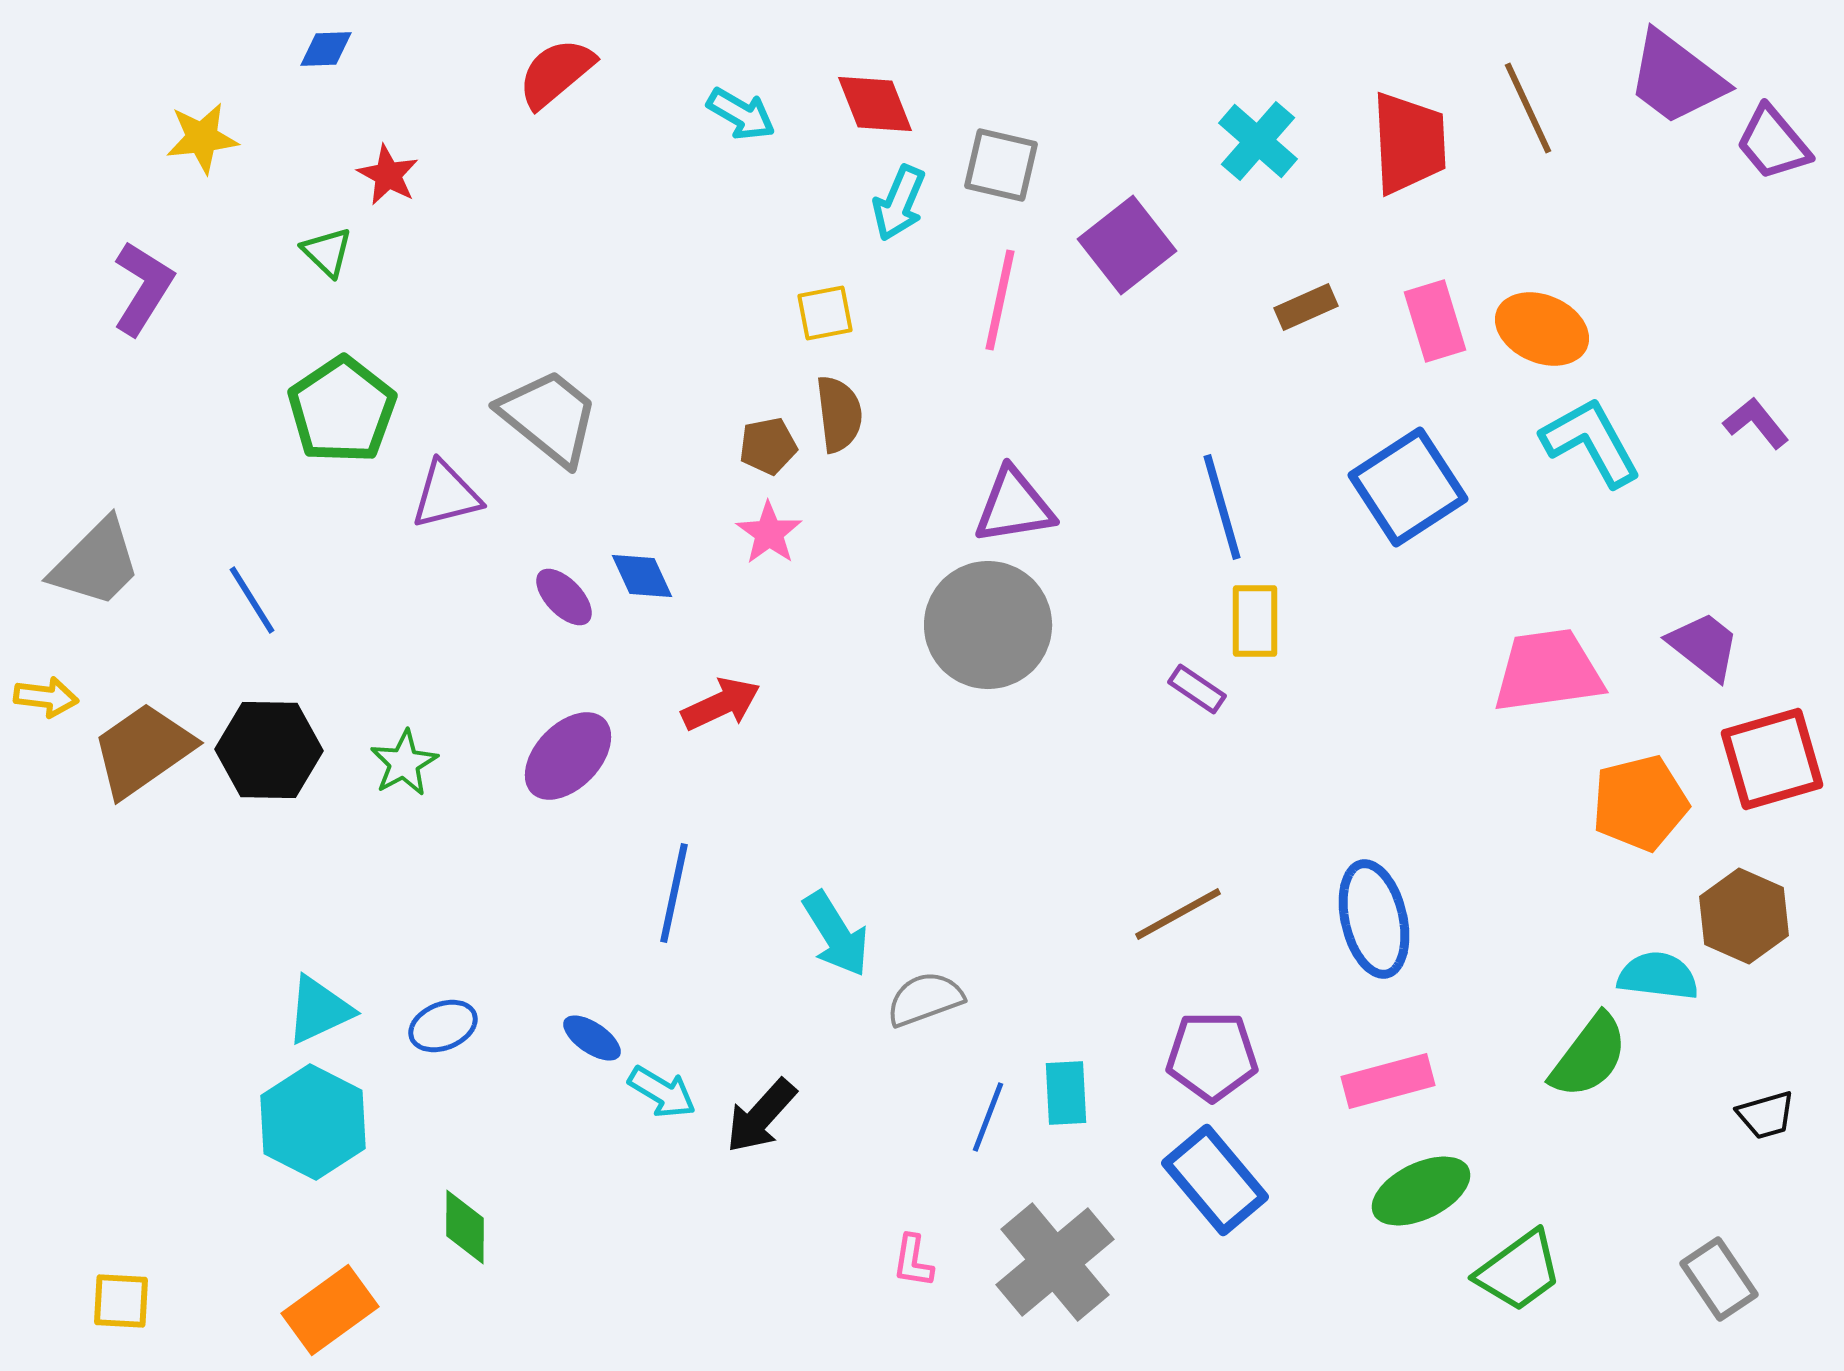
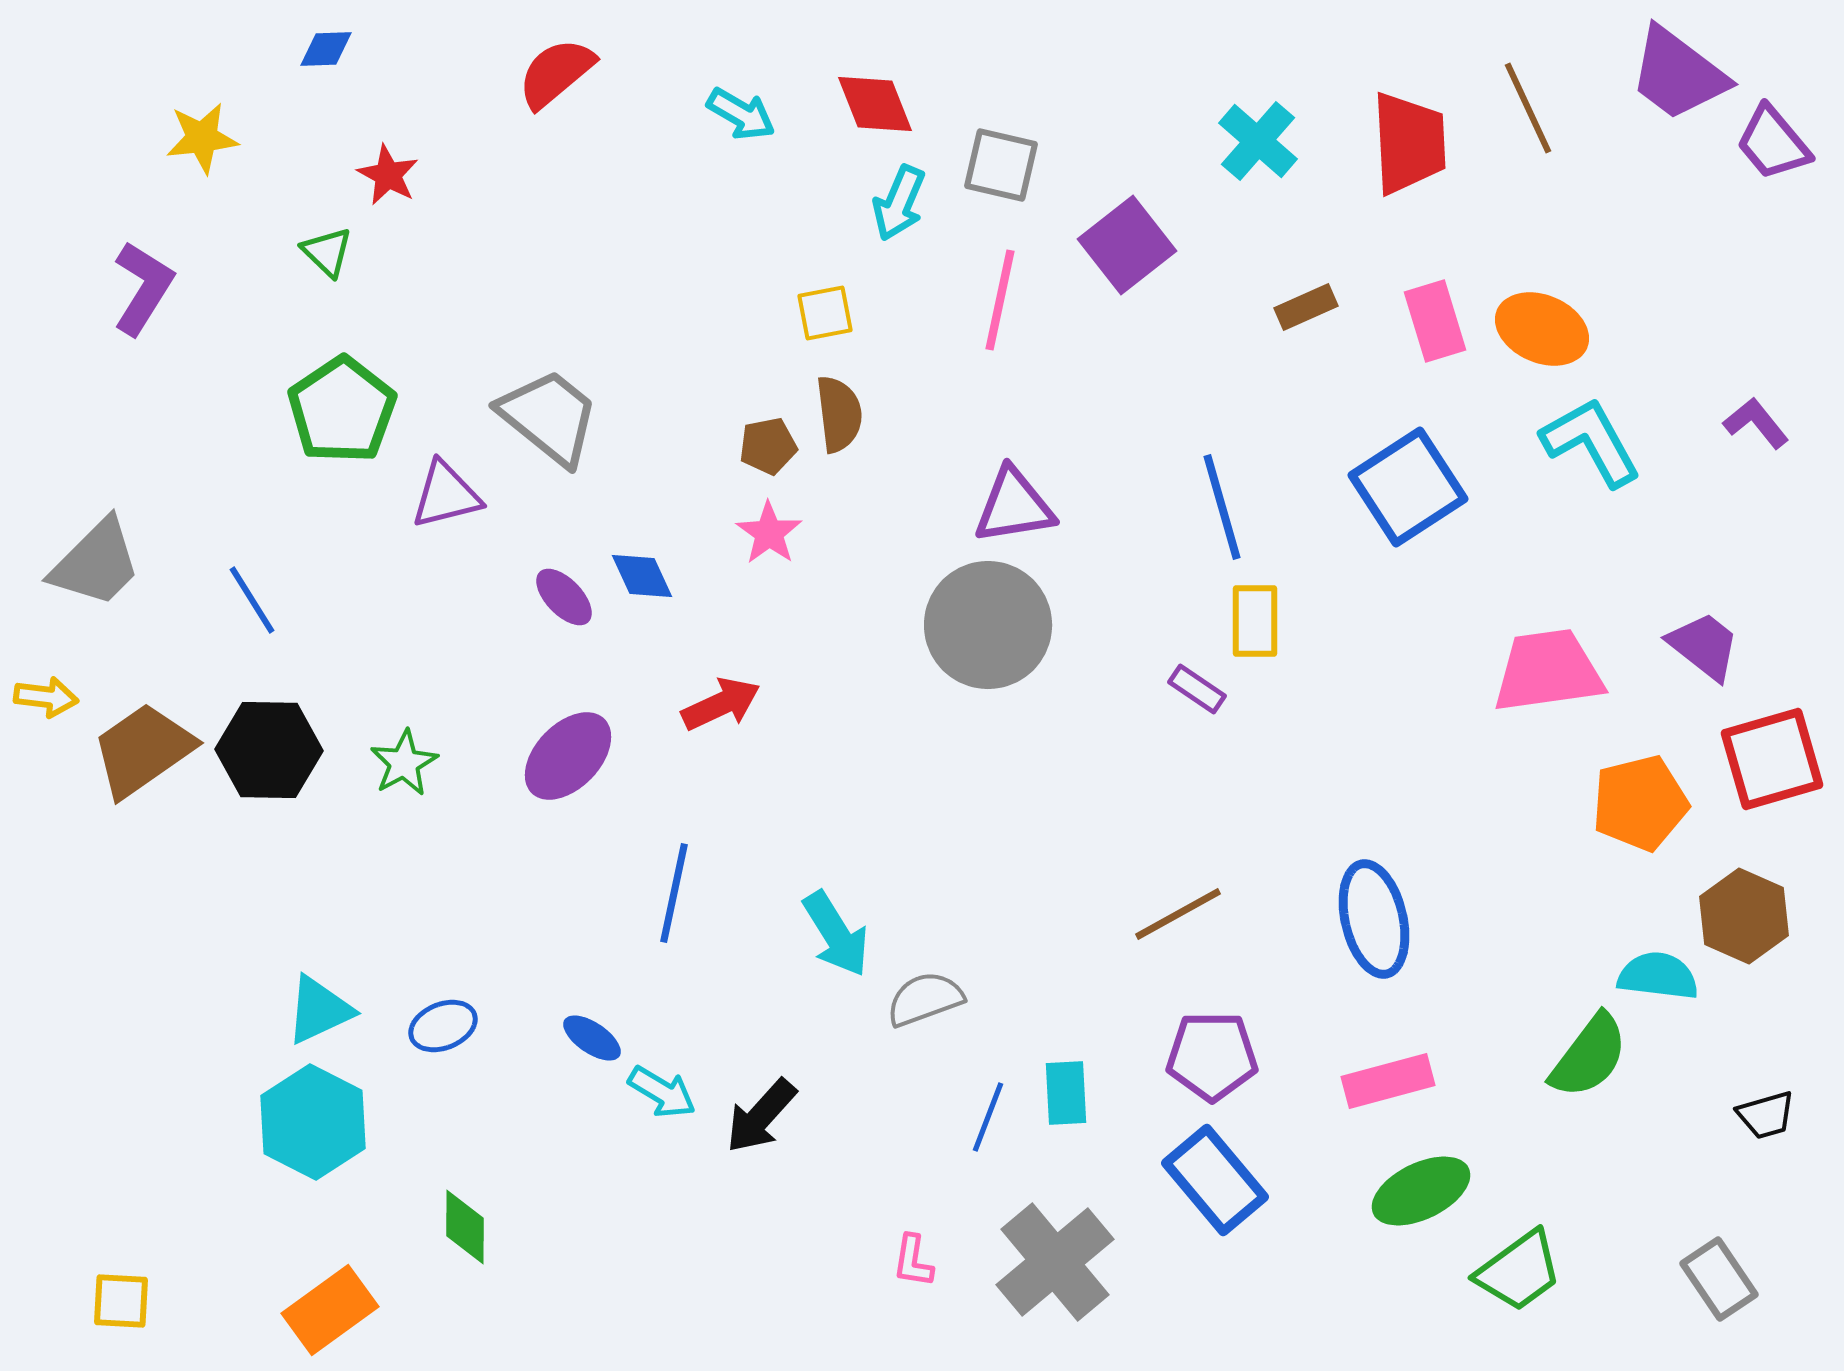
purple trapezoid at (1676, 78): moved 2 px right, 4 px up
